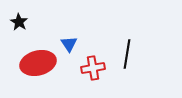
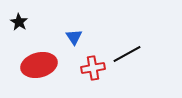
blue triangle: moved 5 px right, 7 px up
black line: rotated 52 degrees clockwise
red ellipse: moved 1 px right, 2 px down
